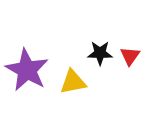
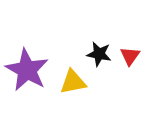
black star: moved 1 px left, 1 px down; rotated 10 degrees clockwise
